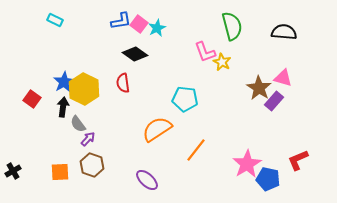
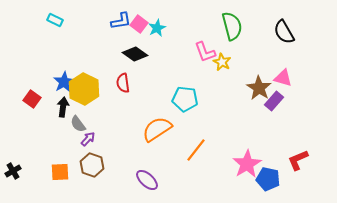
black semicircle: rotated 125 degrees counterclockwise
